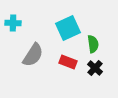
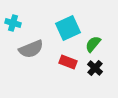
cyan cross: rotated 14 degrees clockwise
green semicircle: rotated 132 degrees counterclockwise
gray semicircle: moved 2 px left, 6 px up; rotated 35 degrees clockwise
